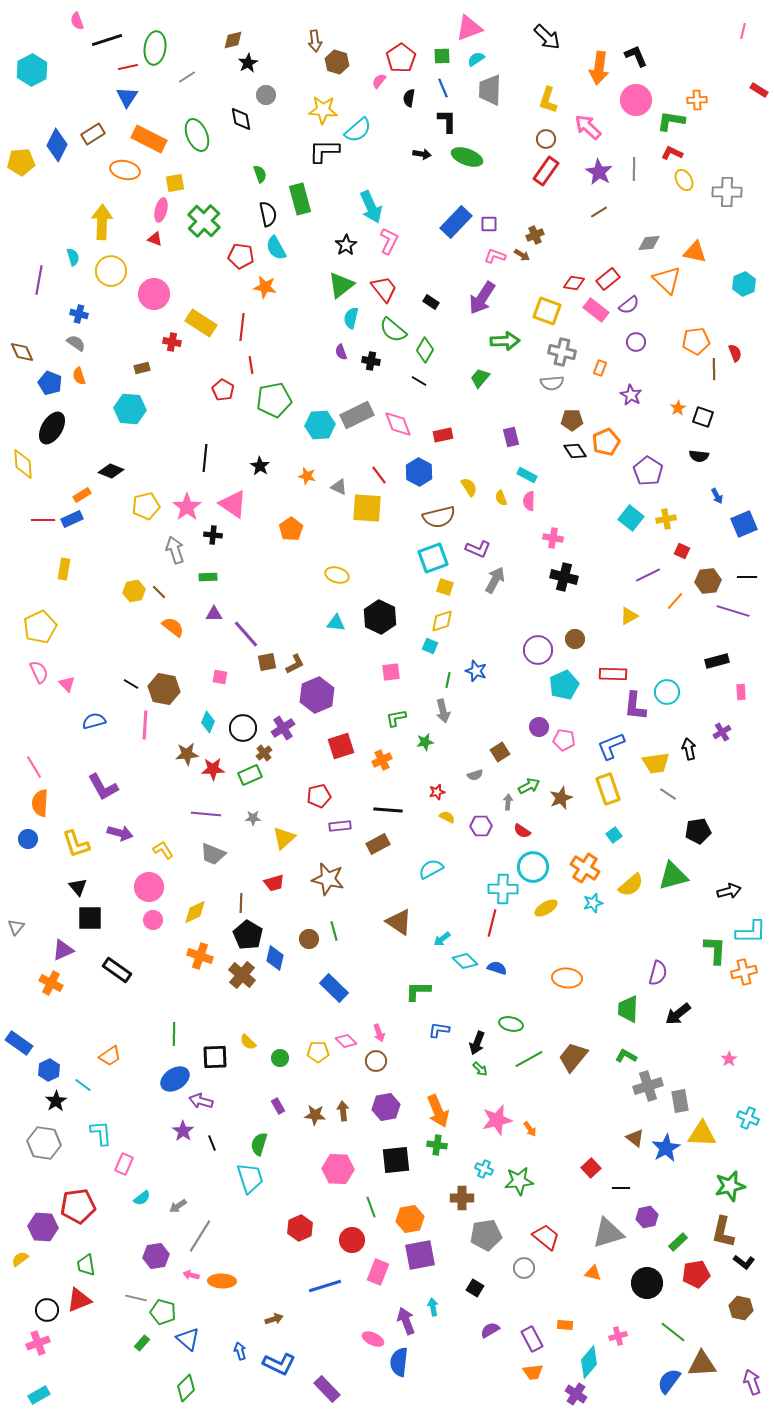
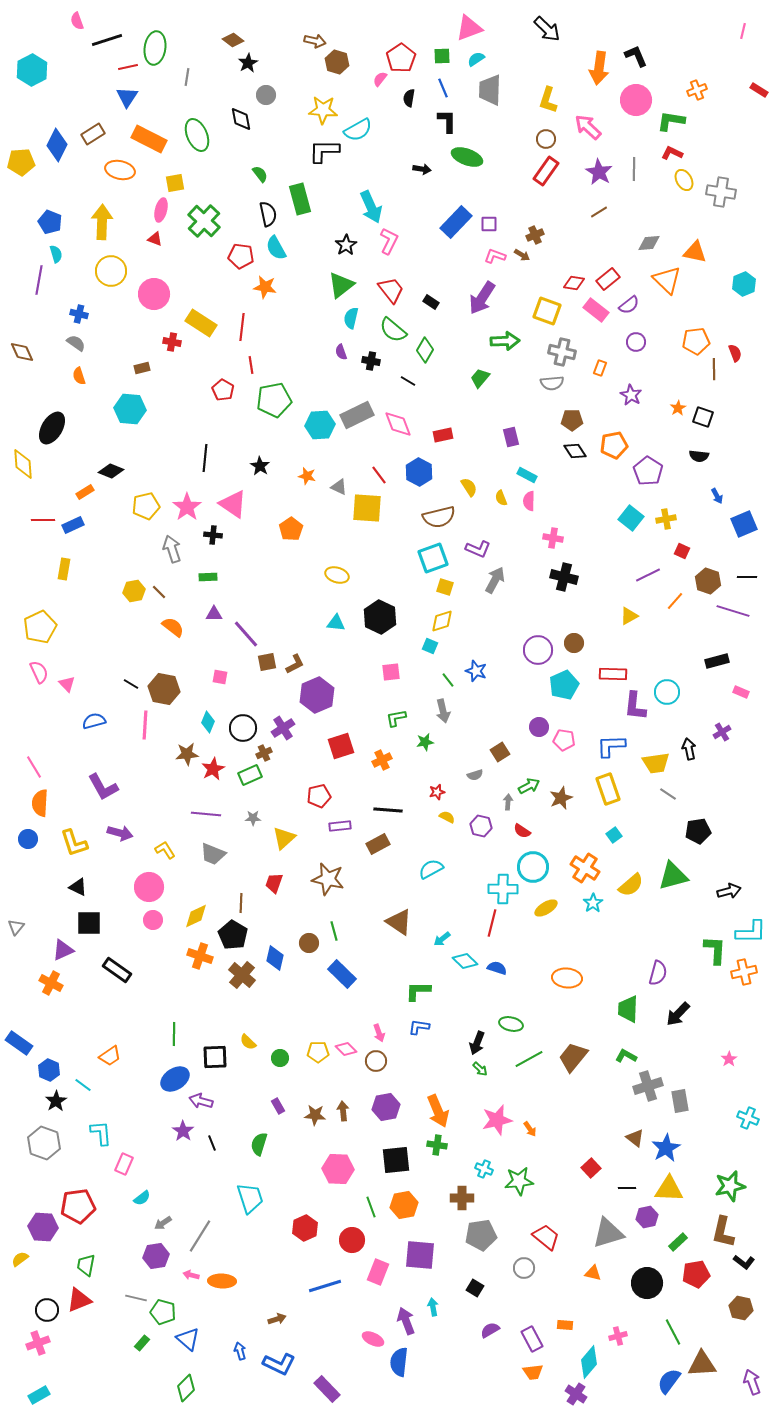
black arrow at (547, 37): moved 8 px up
brown diamond at (233, 40): rotated 50 degrees clockwise
brown arrow at (315, 41): rotated 70 degrees counterclockwise
gray line at (187, 77): rotated 48 degrees counterclockwise
pink semicircle at (379, 81): moved 1 px right, 2 px up
orange cross at (697, 100): moved 10 px up; rotated 18 degrees counterclockwise
cyan semicircle at (358, 130): rotated 12 degrees clockwise
black arrow at (422, 154): moved 15 px down
orange ellipse at (125, 170): moved 5 px left
green semicircle at (260, 174): rotated 18 degrees counterclockwise
gray cross at (727, 192): moved 6 px left; rotated 8 degrees clockwise
cyan semicircle at (73, 257): moved 17 px left, 3 px up
red trapezoid at (384, 289): moved 7 px right, 1 px down
black line at (419, 381): moved 11 px left
blue pentagon at (50, 383): moved 161 px up
orange pentagon at (606, 442): moved 8 px right, 3 px down; rotated 12 degrees clockwise
orange rectangle at (82, 495): moved 3 px right, 3 px up
blue rectangle at (72, 519): moved 1 px right, 6 px down
gray arrow at (175, 550): moved 3 px left, 1 px up
brown hexagon at (708, 581): rotated 25 degrees clockwise
brown circle at (575, 639): moved 1 px left, 4 px down
green line at (448, 680): rotated 49 degrees counterclockwise
pink rectangle at (741, 692): rotated 63 degrees counterclockwise
blue L-shape at (611, 746): rotated 20 degrees clockwise
brown cross at (264, 753): rotated 14 degrees clockwise
red star at (213, 769): rotated 25 degrees counterclockwise
purple hexagon at (481, 826): rotated 15 degrees clockwise
yellow L-shape at (76, 844): moved 2 px left, 1 px up
yellow L-shape at (163, 850): moved 2 px right
red trapezoid at (274, 883): rotated 125 degrees clockwise
black triangle at (78, 887): rotated 24 degrees counterclockwise
cyan star at (593, 903): rotated 18 degrees counterclockwise
yellow diamond at (195, 912): moved 1 px right, 4 px down
black square at (90, 918): moved 1 px left, 5 px down
black pentagon at (248, 935): moved 15 px left
brown circle at (309, 939): moved 4 px down
blue rectangle at (334, 988): moved 8 px right, 14 px up
black arrow at (678, 1014): rotated 8 degrees counterclockwise
blue L-shape at (439, 1030): moved 20 px left, 3 px up
pink diamond at (346, 1041): moved 8 px down
blue hexagon at (49, 1070): rotated 10 degrees counterclockwise
yellow triangle at (702, 1134): moved 33 px left, 55 px down
gray hexagon at (44, 1143): rotated 12 degrees clockwise
cyan trapezoid at (250, 1178): moved 20 px down
black line at (621, 1188): moved 6 px right
gray arrow at (178, 1206): moved 15 px left, 17 px down
orange hexagon at (410, 1219): moved 6 px left, 14 px up
red hexagon at (300, 1228): moved 5 px right
gray pentagon at (486, 1235): moved 5 px left
purple square at (420, 1255): rotated 16 degrees clockwise
green trapezoid at (86, 1265): rotated 20 degrees clockwise
brown arrow at (274, 1319): moved 3 px right
green line at (673, 1332): rotated 24 degrees clockwise
